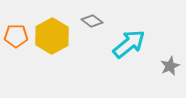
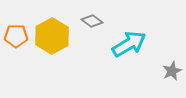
cyan arrow: rotated 8 degrees clockwise
gray star: moved 2 px right, 5 px down
